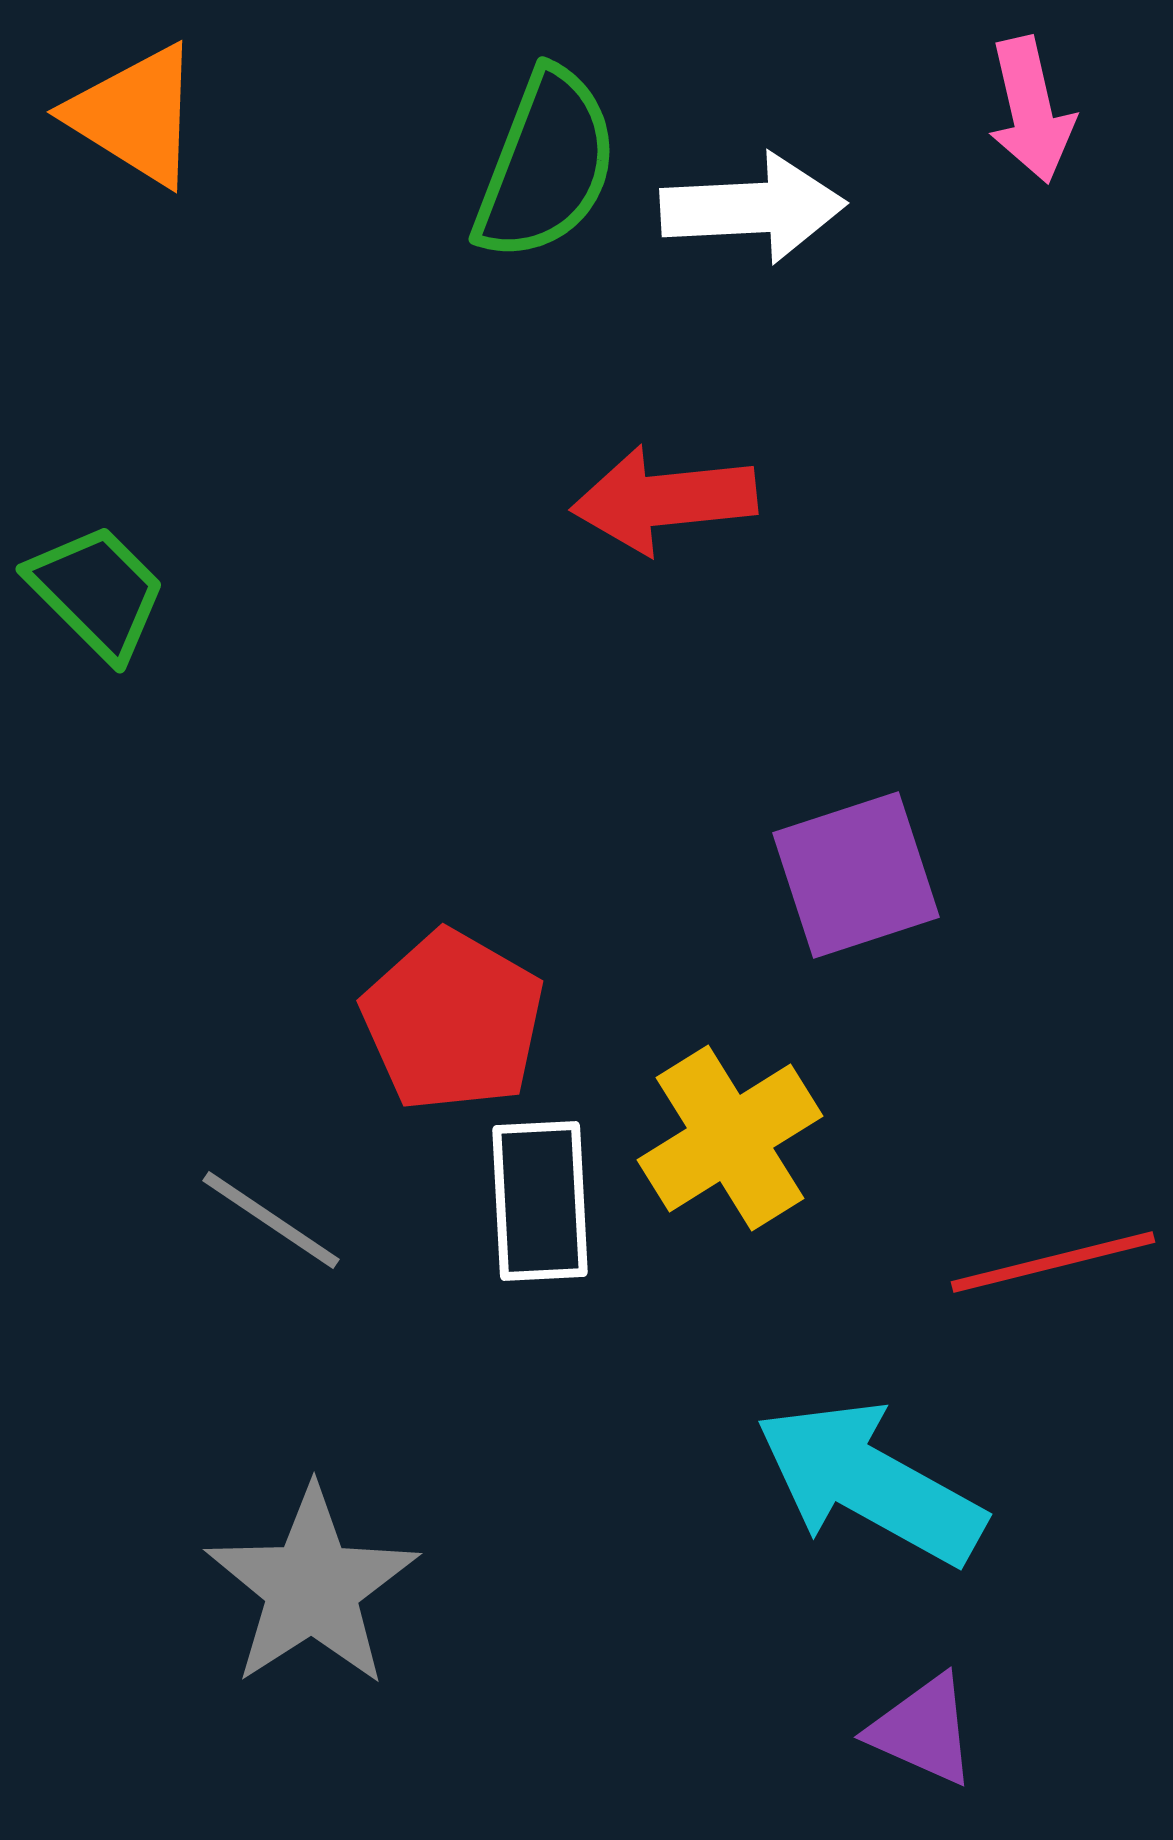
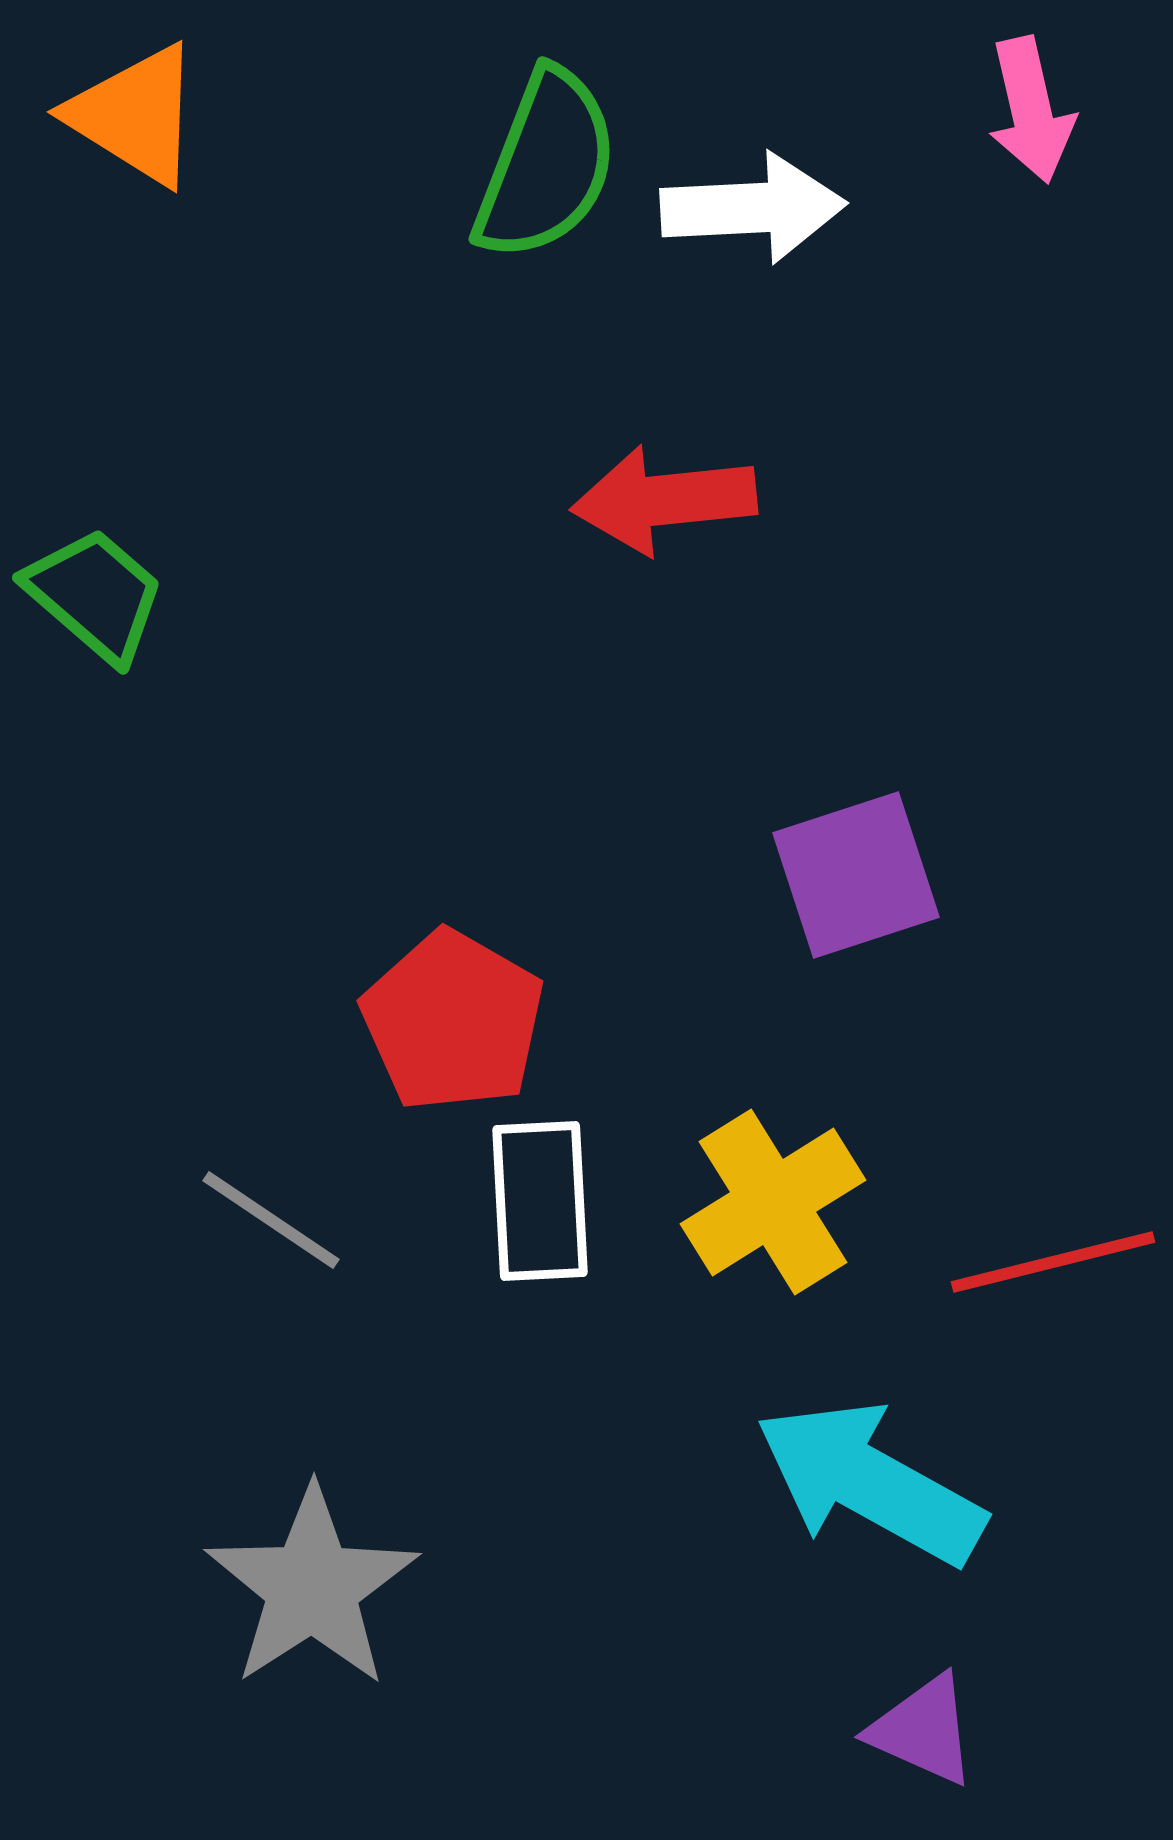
green trapezoid: moved 2 px left, 3 px down; rotated 4 degrees counterclockwise
yellow cross: moved 43 px right, 64 px down
